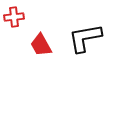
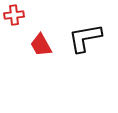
red cross: moved 2 px up
